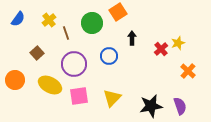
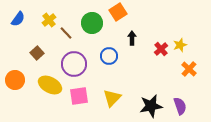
brown line: rotated 24 degrees counterclockwise
yellow star: moved 2 px right, 2 px down
orange cross: moved 1 px right, 2 px up
